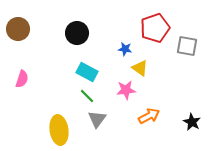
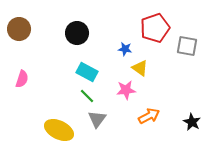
brown circle: moved 1 px right
yellow ellipse: rotated 56 degrees counterclockwise
